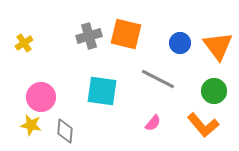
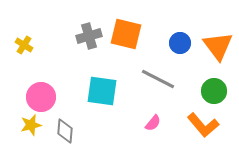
yellow cross: moved 2 px down; rotated 24 degrees counterclockwise
yellow star: rotated 25 degrees counterclockwise
